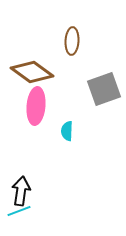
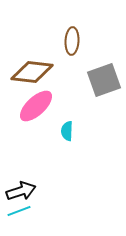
brown diamond: rotated 30 degrees counterclockwise
gray square: moved 9 px up
pink ellipse: rotated 42 degrees clockwise
black arrow: rotated 64 degrees clockwise
